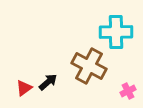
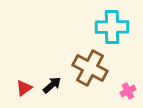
cyan cross: moved 4 px left, 5 px up
brown cross: moved 1 px right, 2 px down
black arrow: moved 4 px right, 3 px down
